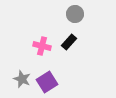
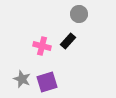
gray circle: moved 4 px right
black rectangle: moved 1 px left, 1 px up
purple square: rotated 15 degrees clockwise
